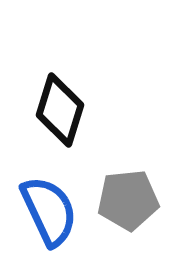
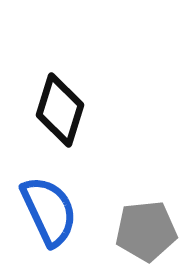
gray pentagon: moved 18 px right, 31 px down
